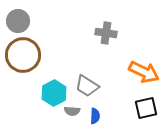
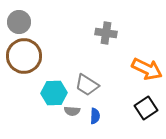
gray circle: moved 1 px right, 1 px down
brown circle: moved 1 px right, 1 px down
orange arrow: moved 3 px right, 3 px up
gray trapezoid: moved 1 px up
cyan hexagon: rotated 25 degrees clockwise
black square: rotated 20 degrees counterclockwise
